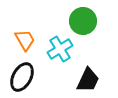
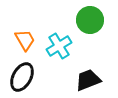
green circle: moved 7 px right, 1 px up
cyan cross: moved 1 px left, 3 px up
black trapezoid: rotated 136 degrees counterclockwise
